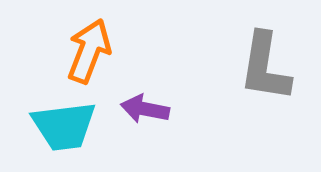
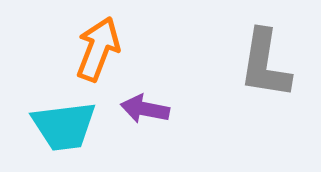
orange arrow: moved 9 px right, 2 px up
gray L-shape: moved 3 px up
